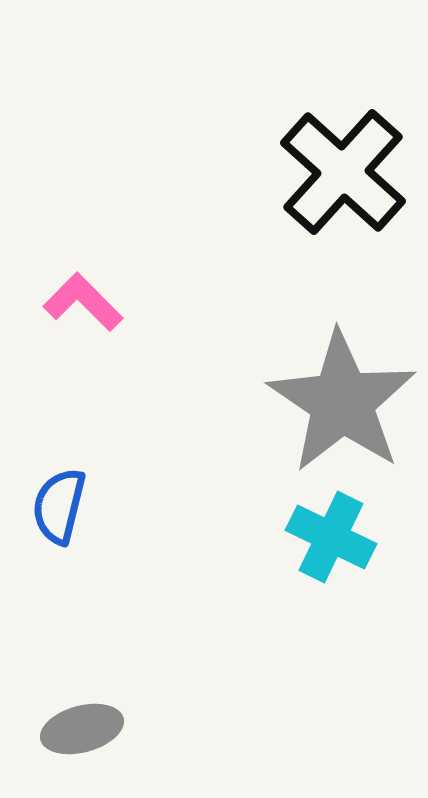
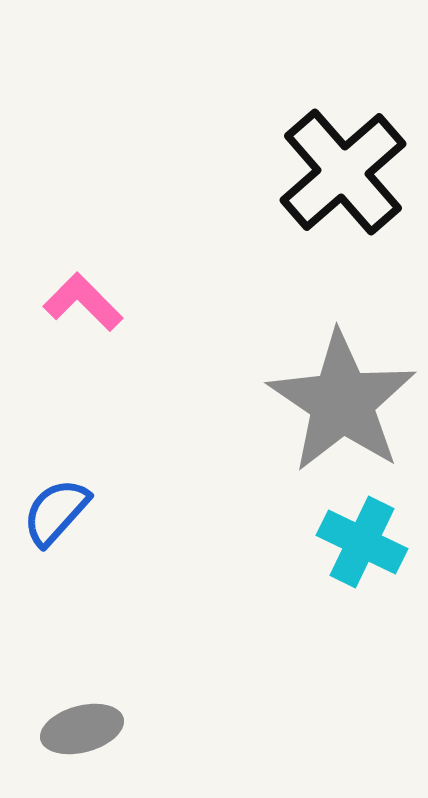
black cross: rotated 7 degrees clockwise
blue semicircle: moved 3 px left, 6 px down; rotated 28 degrees clockwise
cyan cross: moved 31 px right, 5 px down
